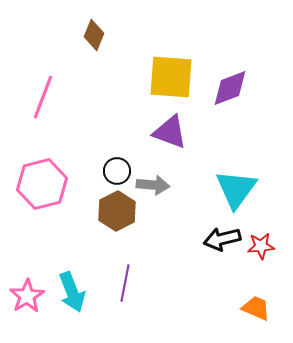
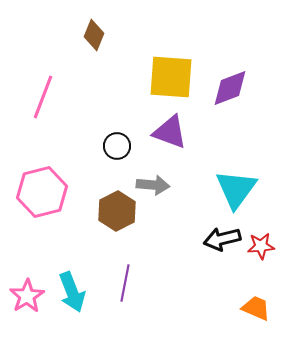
black circle: moved 25 px up
pink hexagon: moved 8 px down
